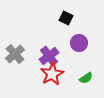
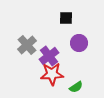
black square: rotated 24 degrees counterclockwise
gray cross: moved 12 px right, 9 px up
red star: rotated 25 degrees clockwise
green semicircle: moved 10 px left, 9 px down
